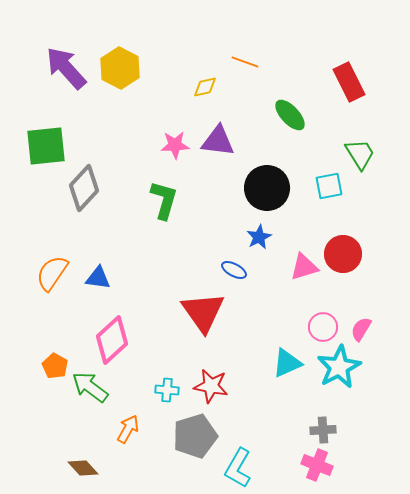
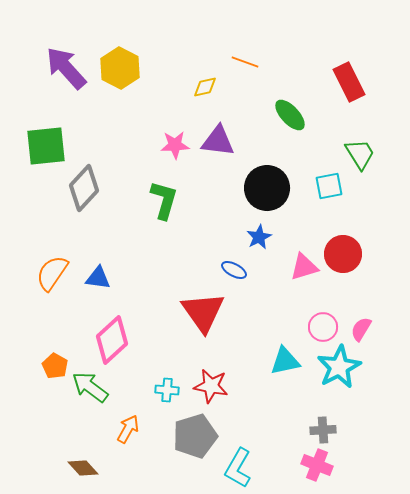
cyan triangle: moved 2 px left, 2 px up; rotated 12 degrees clockwise
